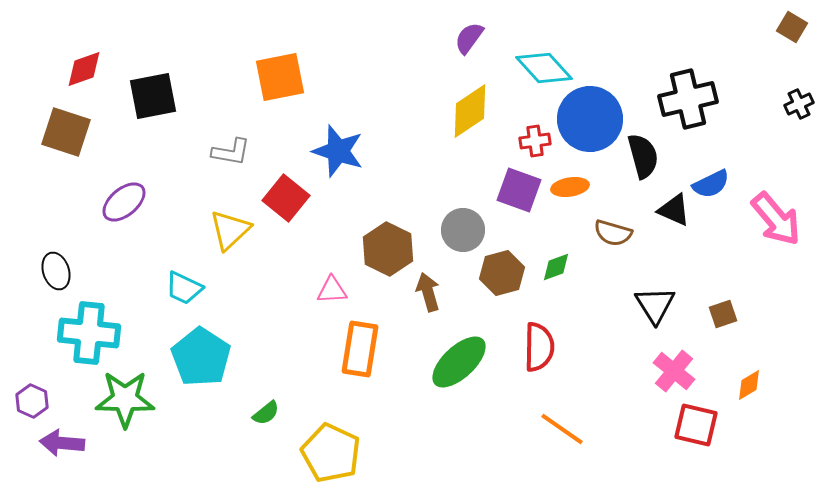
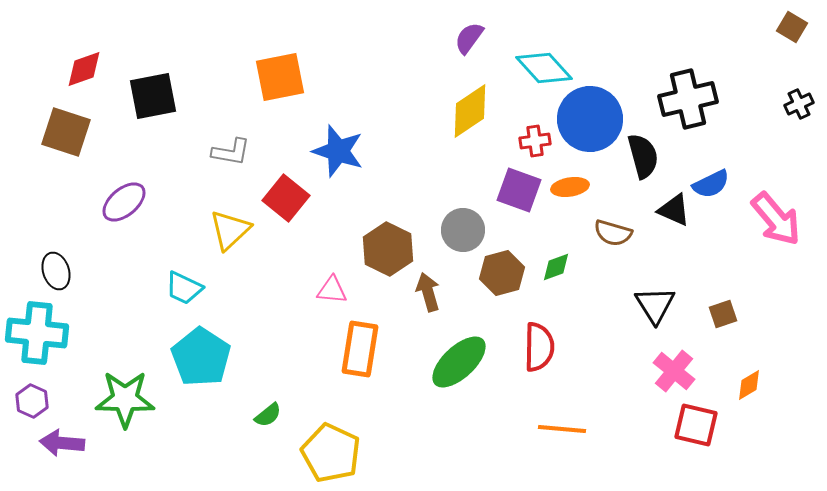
pink triangle at (332, 290): rotated 8 degrees clockwise
cyan cross at (89, 333): moved 52 px left
green semicircle at (266, 413): moved 2 px right, 2 px down
orange line at (562, 429): rotated 30 degrees counterclockwise
